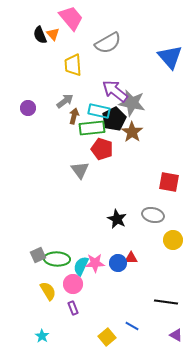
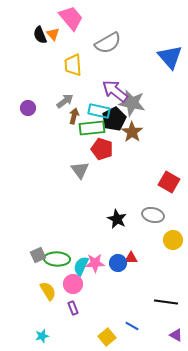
red square: rotated 20 degrees clockwise
cyan star: rotated 24 degrees clockwise
